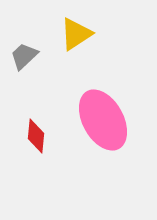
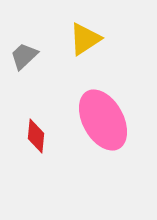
yellow triangle: moved 9 px right, 5 px down
